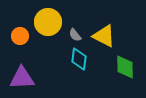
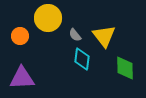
yellow circle: moved 4 px up
yellow triangle: rotated 25 degrees clockwise
cyan diamond: moved 3 px right
green diamond: moved 1 px down
